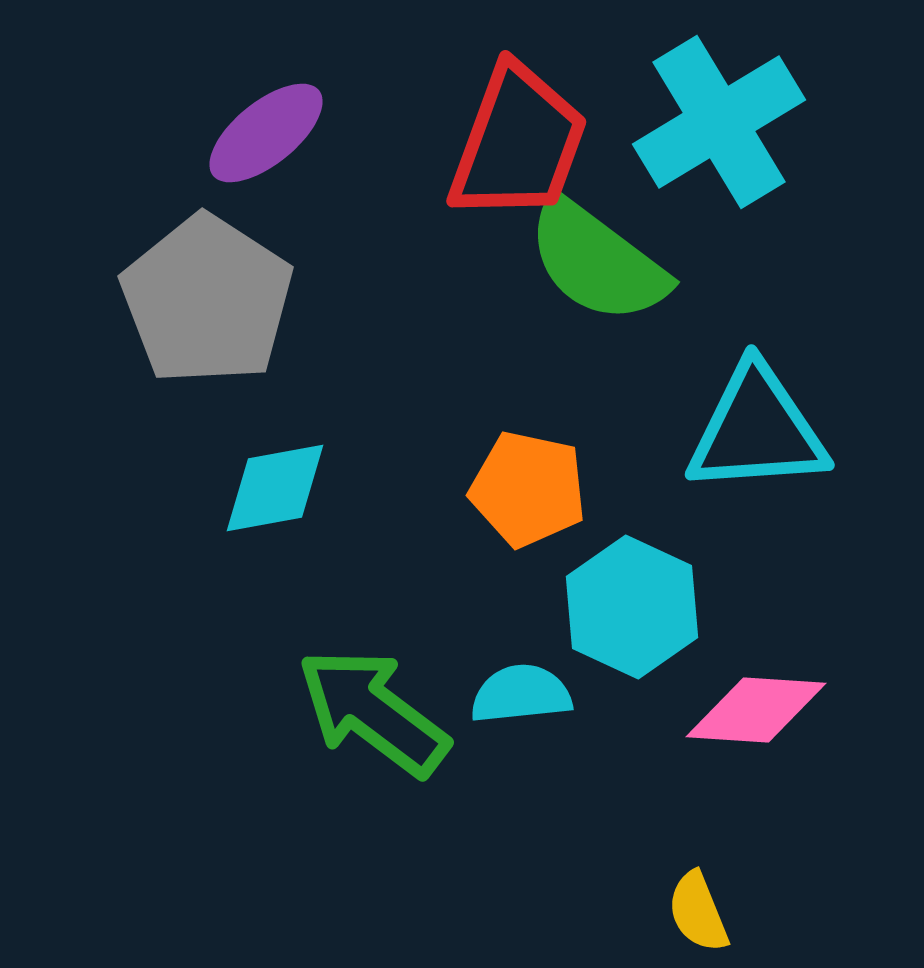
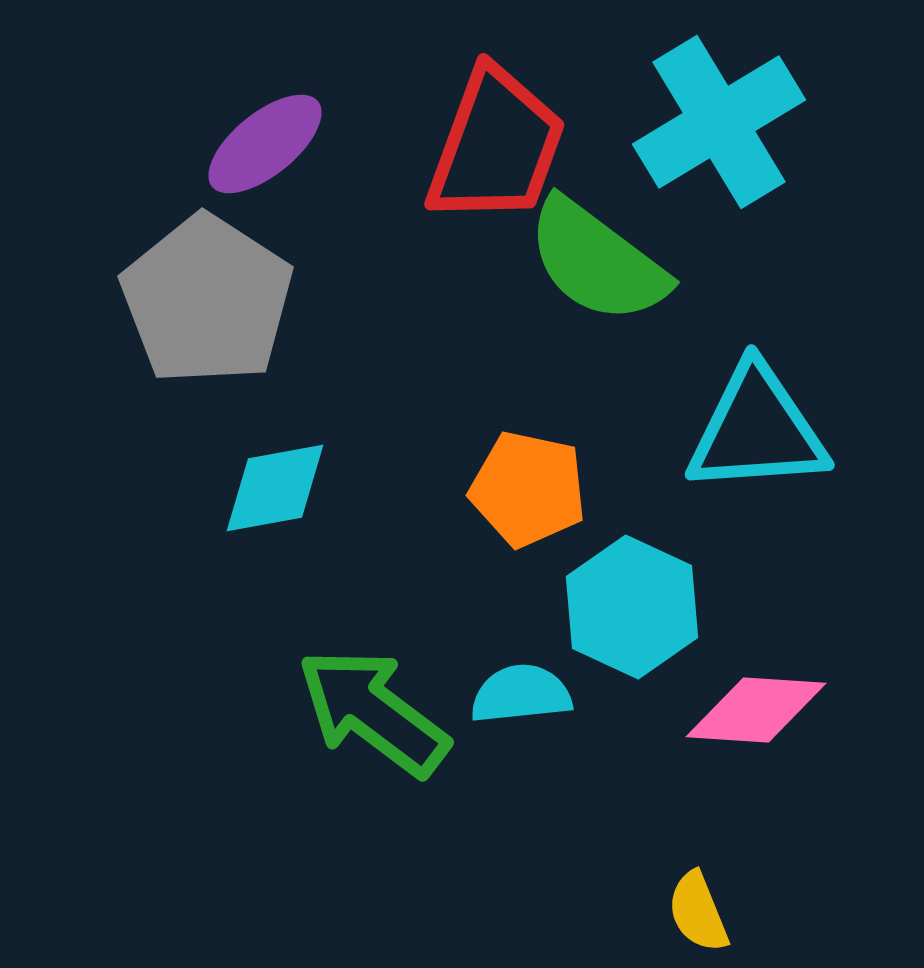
purple ellipse: moved 1 px left, 11 px down
red trapezoid: moved 22 px left, 3 px down
